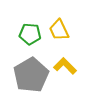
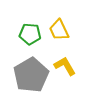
yellow L-shape: rotated 15 degrees clockwise
